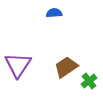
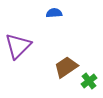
purple triangle: moved 19 px up; rotated 12 degrees clockwise
